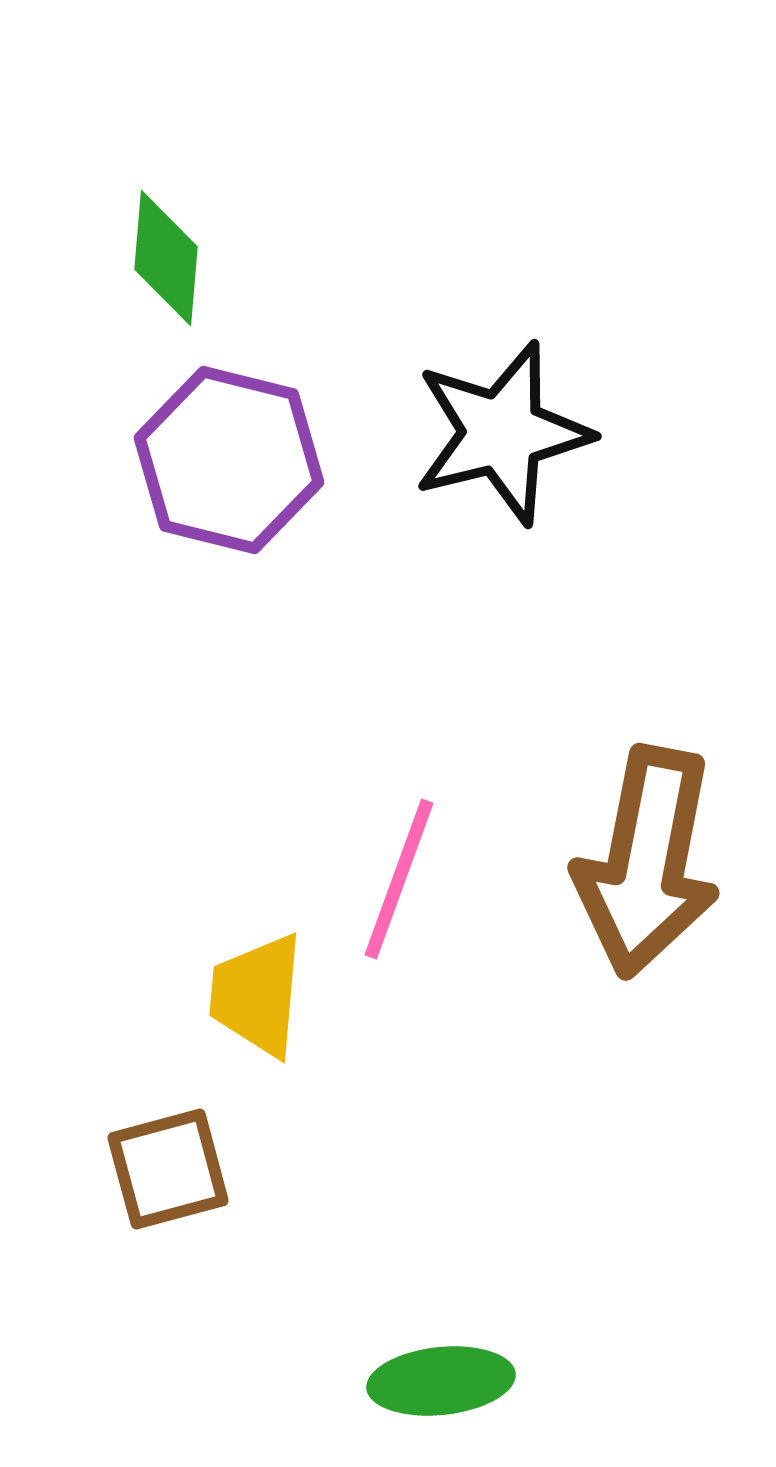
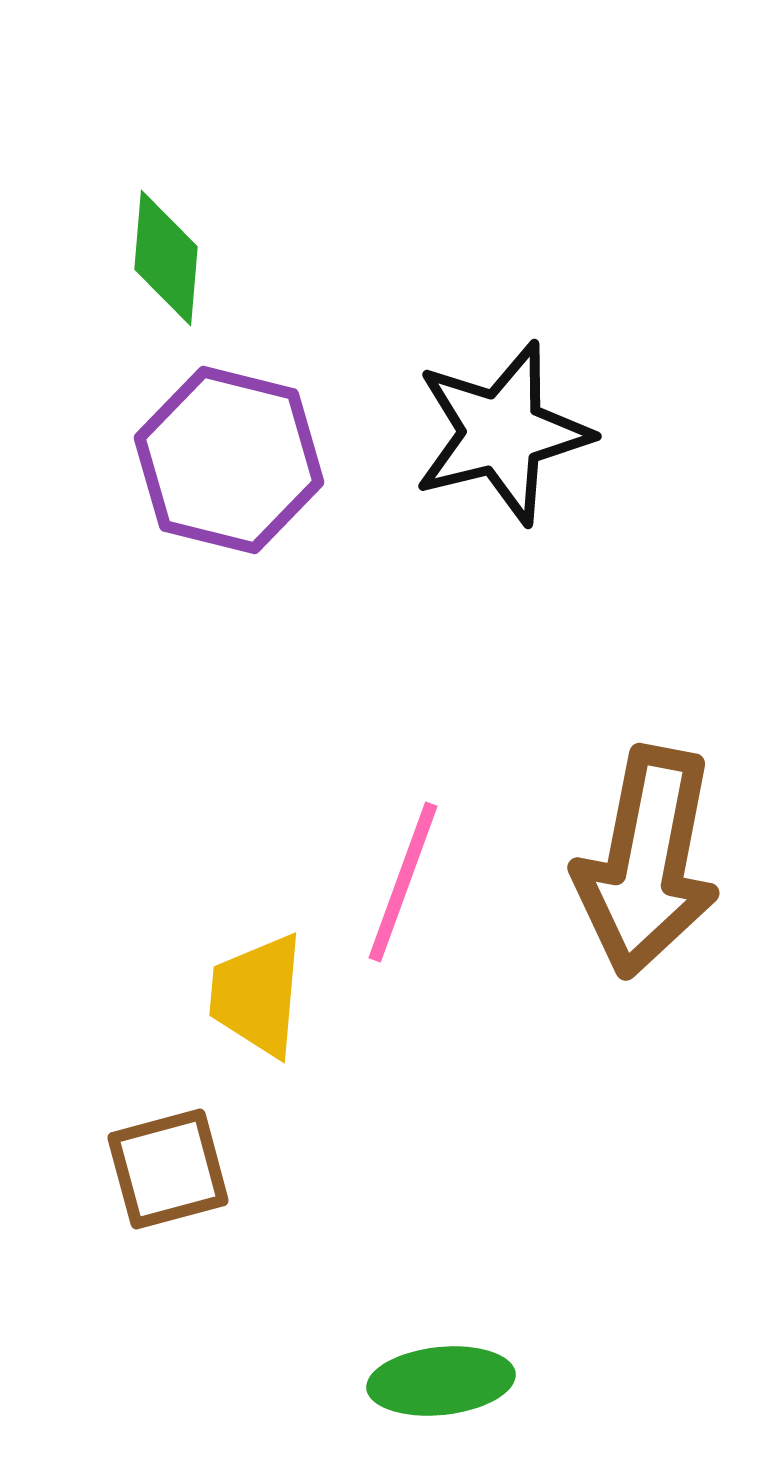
pink line: moved 4 px right, 3 px down
